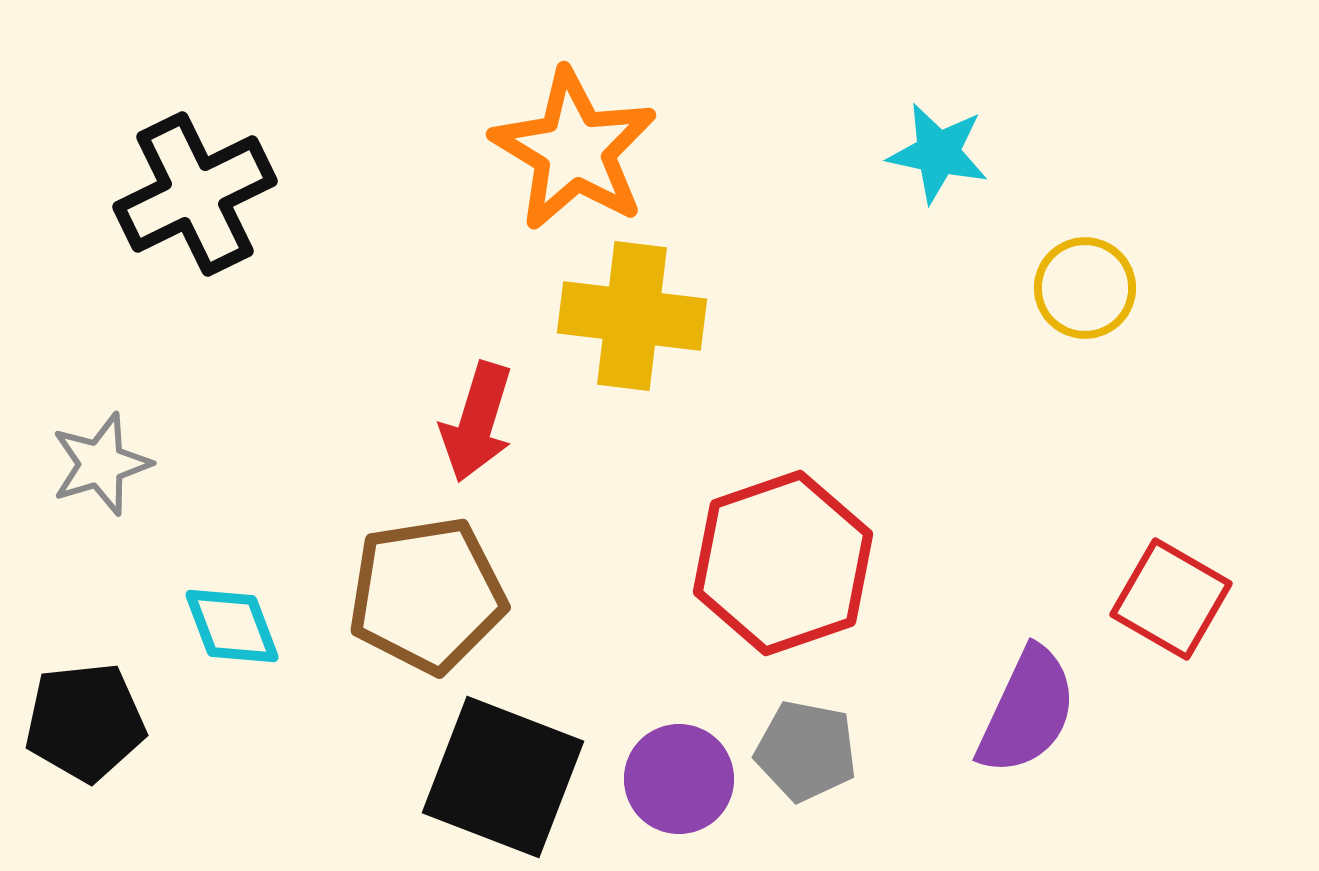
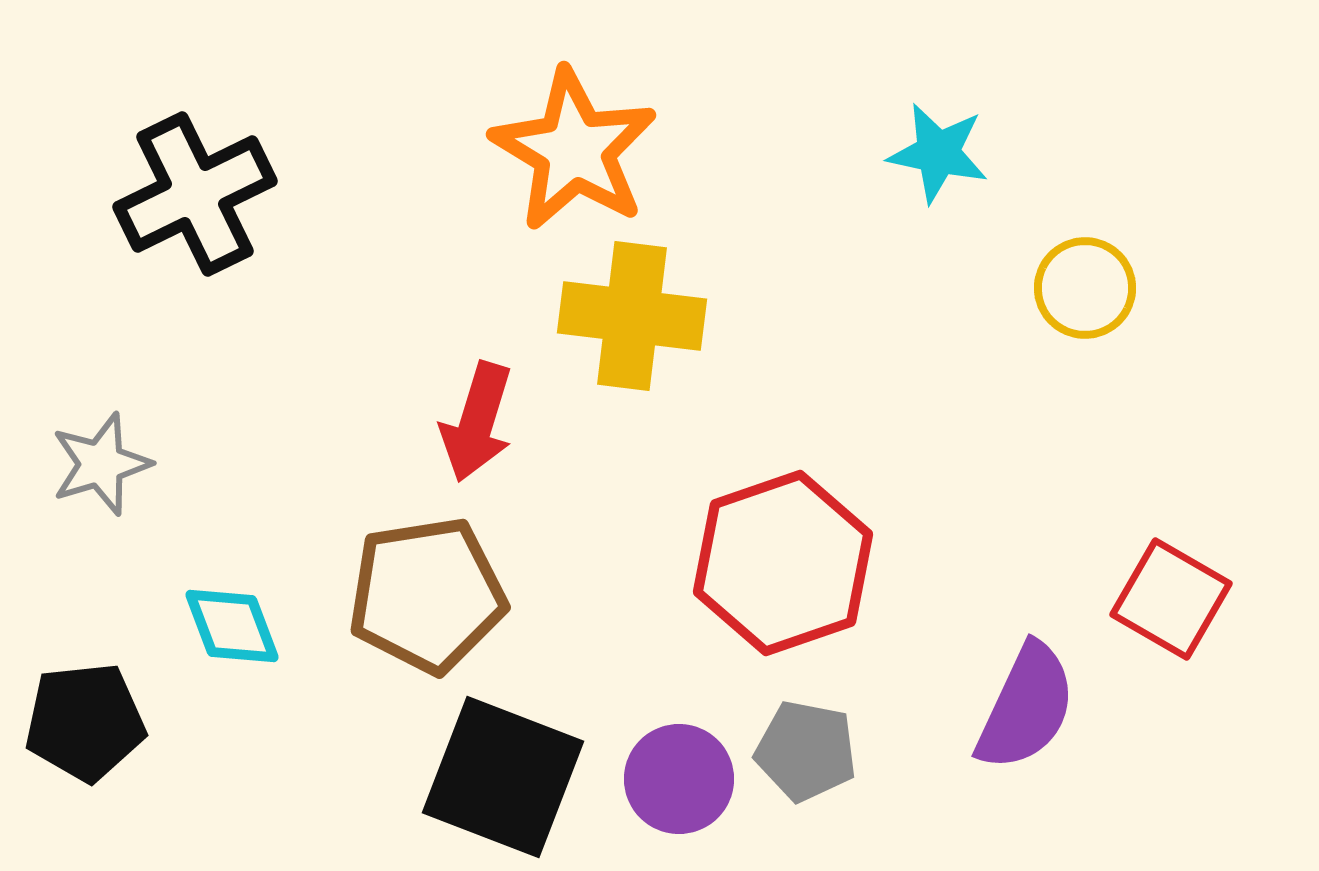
purple semicircle: moved 1 px left, 4 px up
